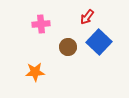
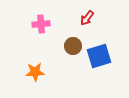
red arrow: moved 1 px down
blue square: moved 14 px down; rotated 30 degrees clockwise
brown circle: moved 5 px right, 1 px up
